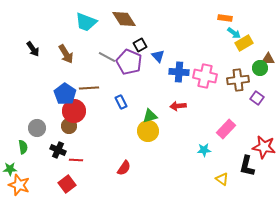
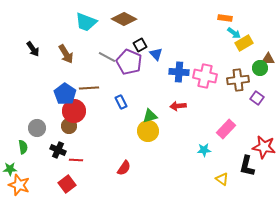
brown diamond: rotated 30 degrees counterclockwise
blue triangle: moved 2 px left, 2 px up
